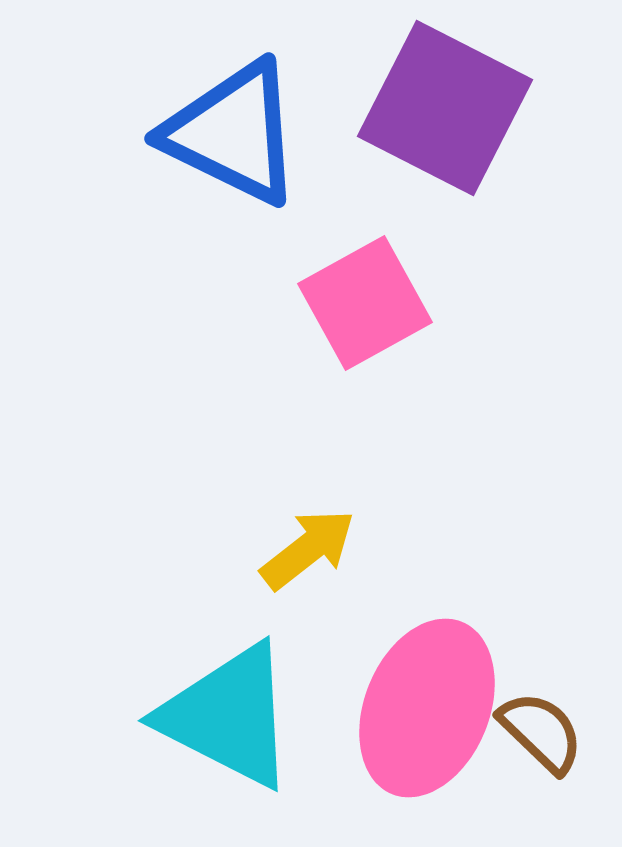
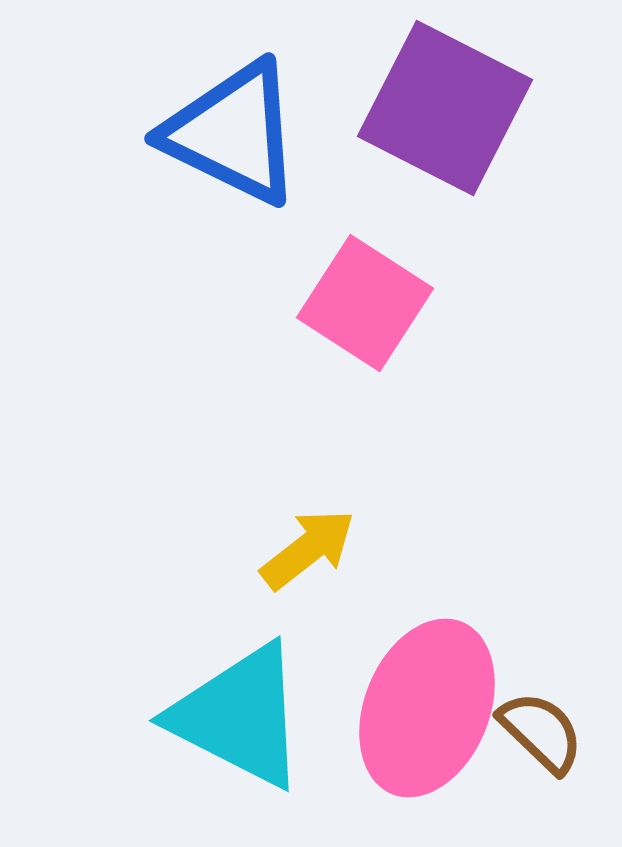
pink square: rotated 28 degrees counterclockwise
cyan triangle: moved 11 px right
